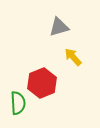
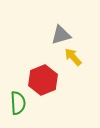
gray triangle: moved 2 px right, 8 px down
red hexagon: moved 1 px right, 3 px up
